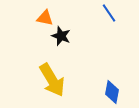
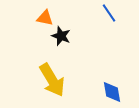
blue diamond: rotated 20 degrees counterclockwise
